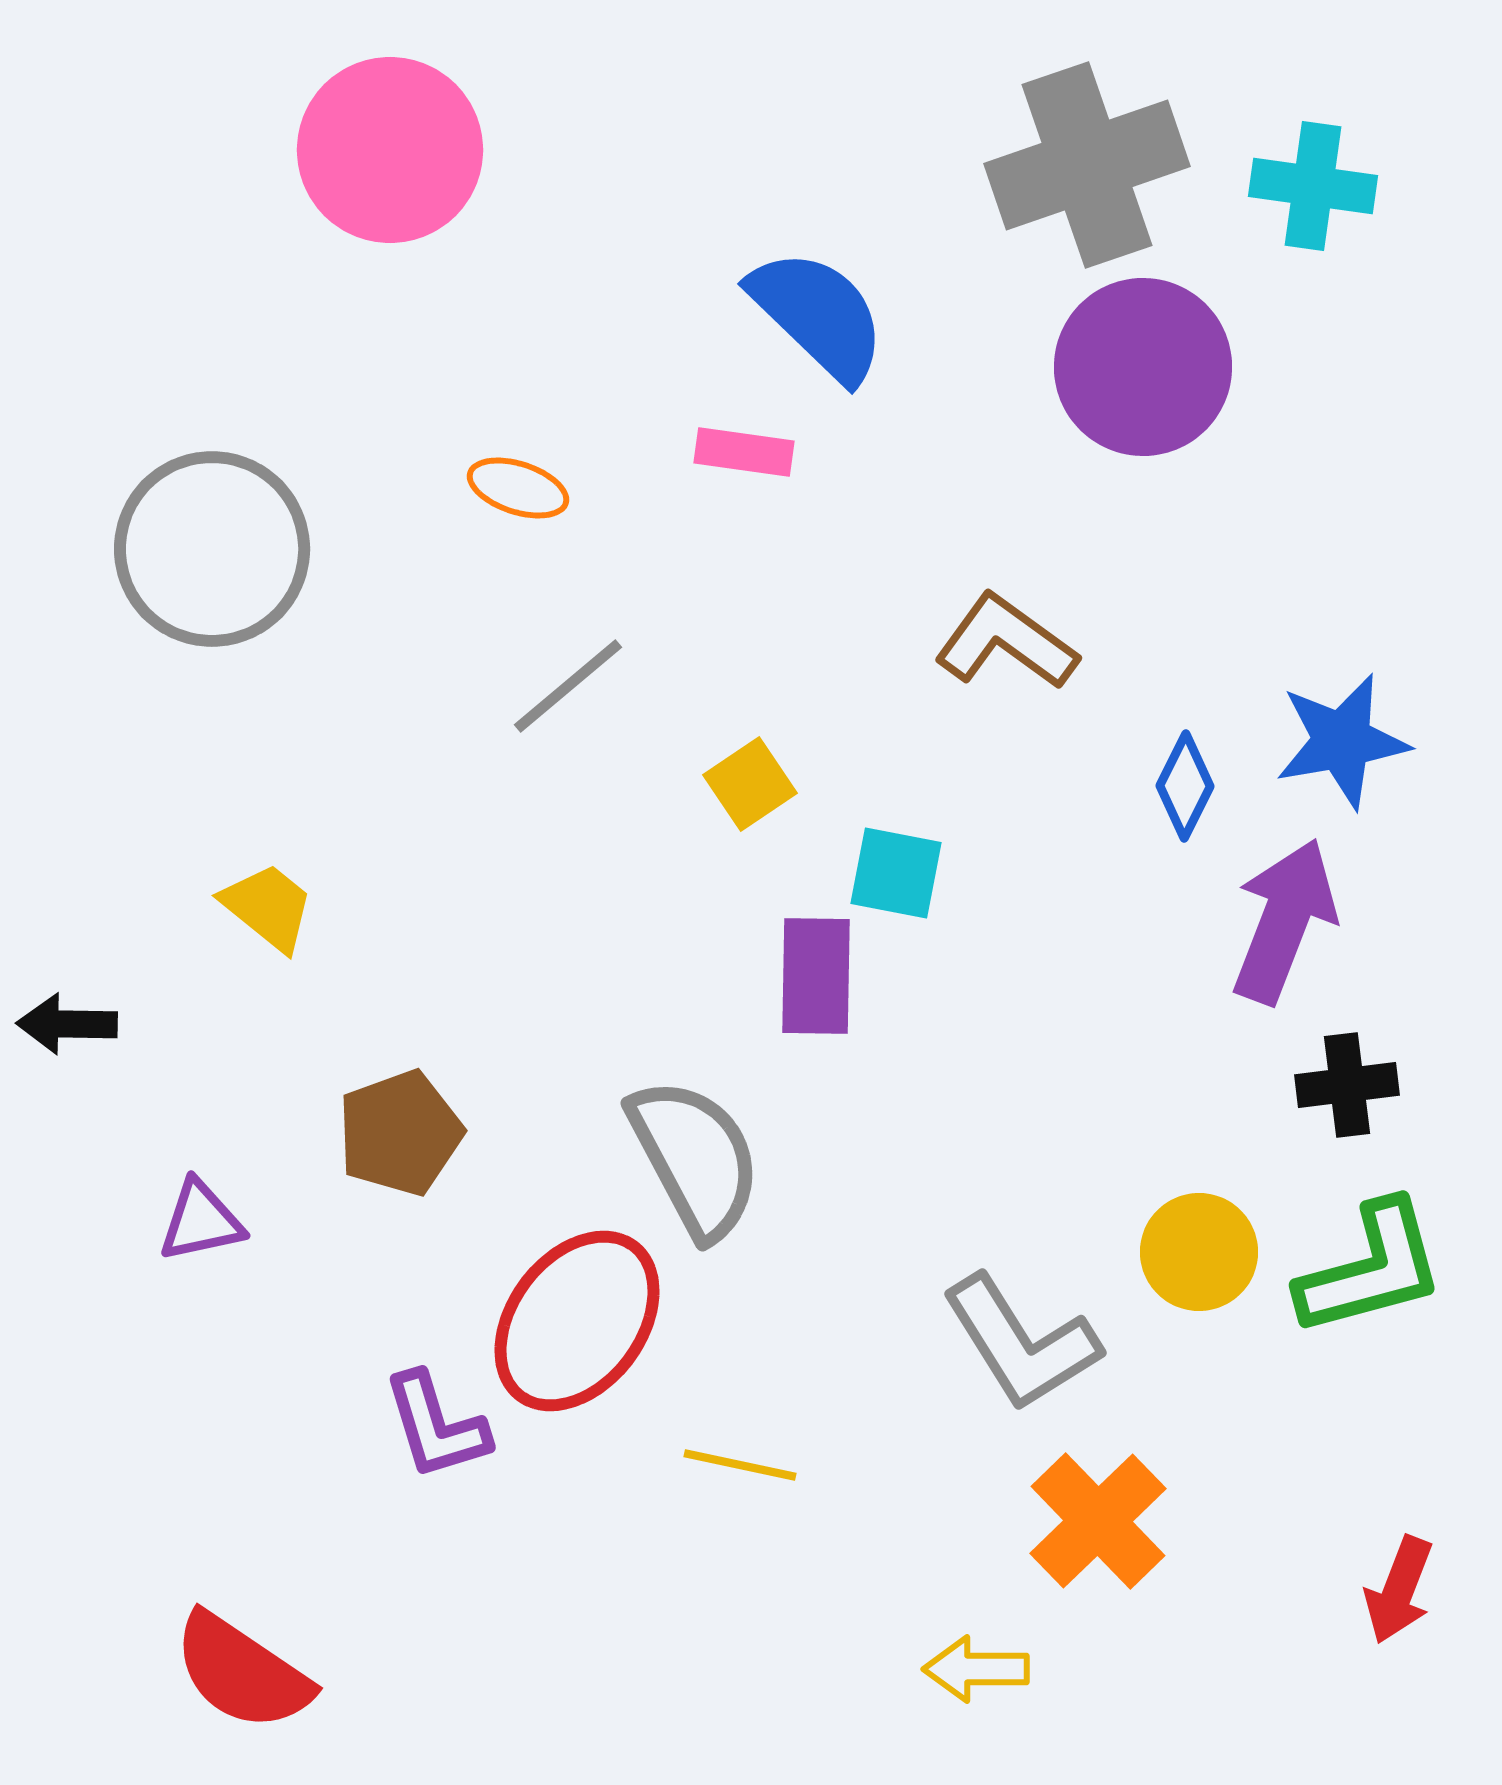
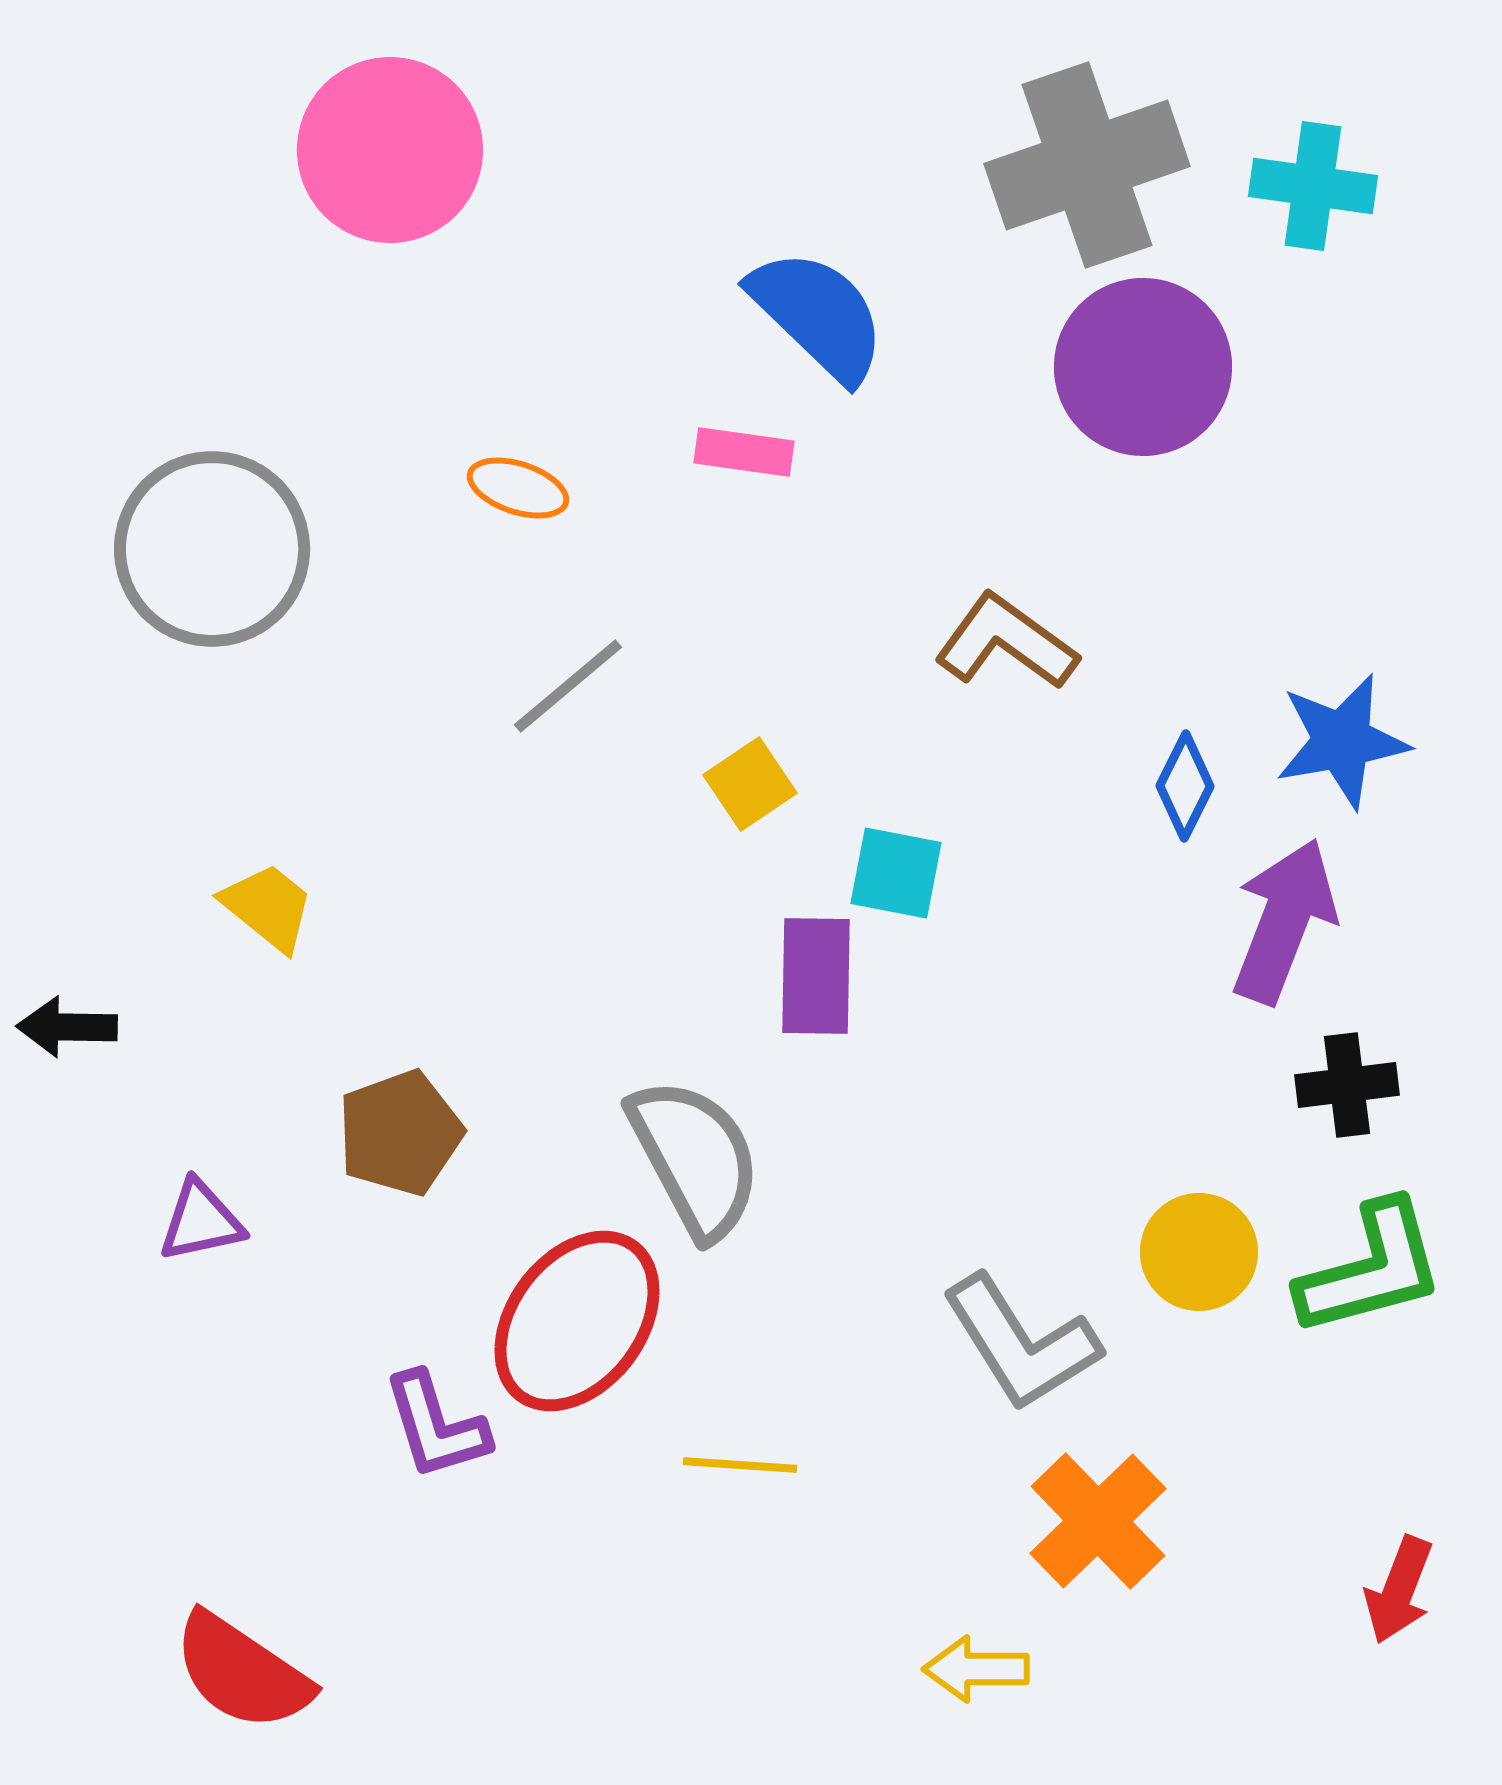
black arrow: moved 3 px down
yellow line: rotated 8 degrees counterclockwise
